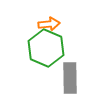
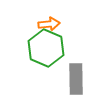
gray rectangle: moved 6 px right, 1 px down
